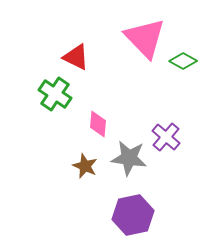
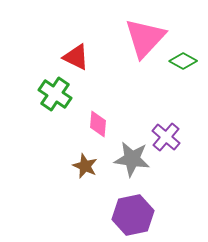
pink triangle: rotated 27 degrees clockwise
gray star: moved 3 px right, 1 px down
